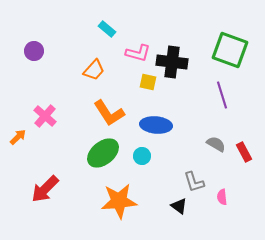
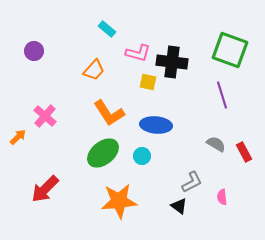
gray L-shape: moved 2 px left; rotated 100 degrees counterclockwise
